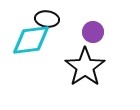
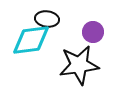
black star: moved 6 px left, 2 px up; rotated 27 degrees clockwise
